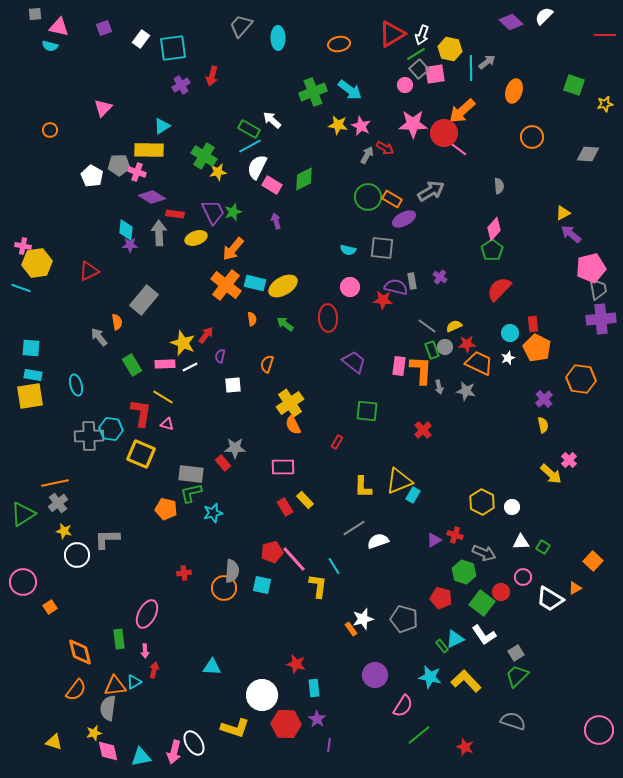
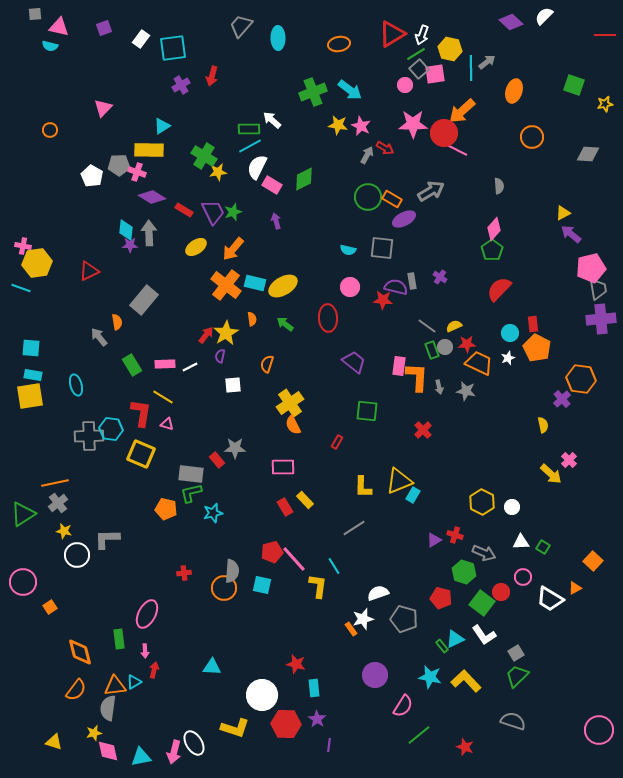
green rectangle at (249, 129): rotated 30 degrees counterclockwise
pink line at (457, 148): moved 2 px down; rotated 10 degrees counterclockwise
red rectangle at (175, 214): moved 9 px right, 4 px up; rotated 24 degrees clockwise
gray arrow at (159, 233): moved 10 px left
yellow ellipse at (196, 238): moved 9 px down; rotated 15 degrees counterclockwise
yellow star at (183, 343): moved 43 px right, 10 px up; rotated 20 degrees clockwise
orange L-shape at (421, 370): moved 4 px left, 7 px down
purple cross at (544, 399): moved 18 px right
red rectangle at (223, 463): moved 6 px left, 3 px up
white semicircle at (378, 541): moved 52 px down
